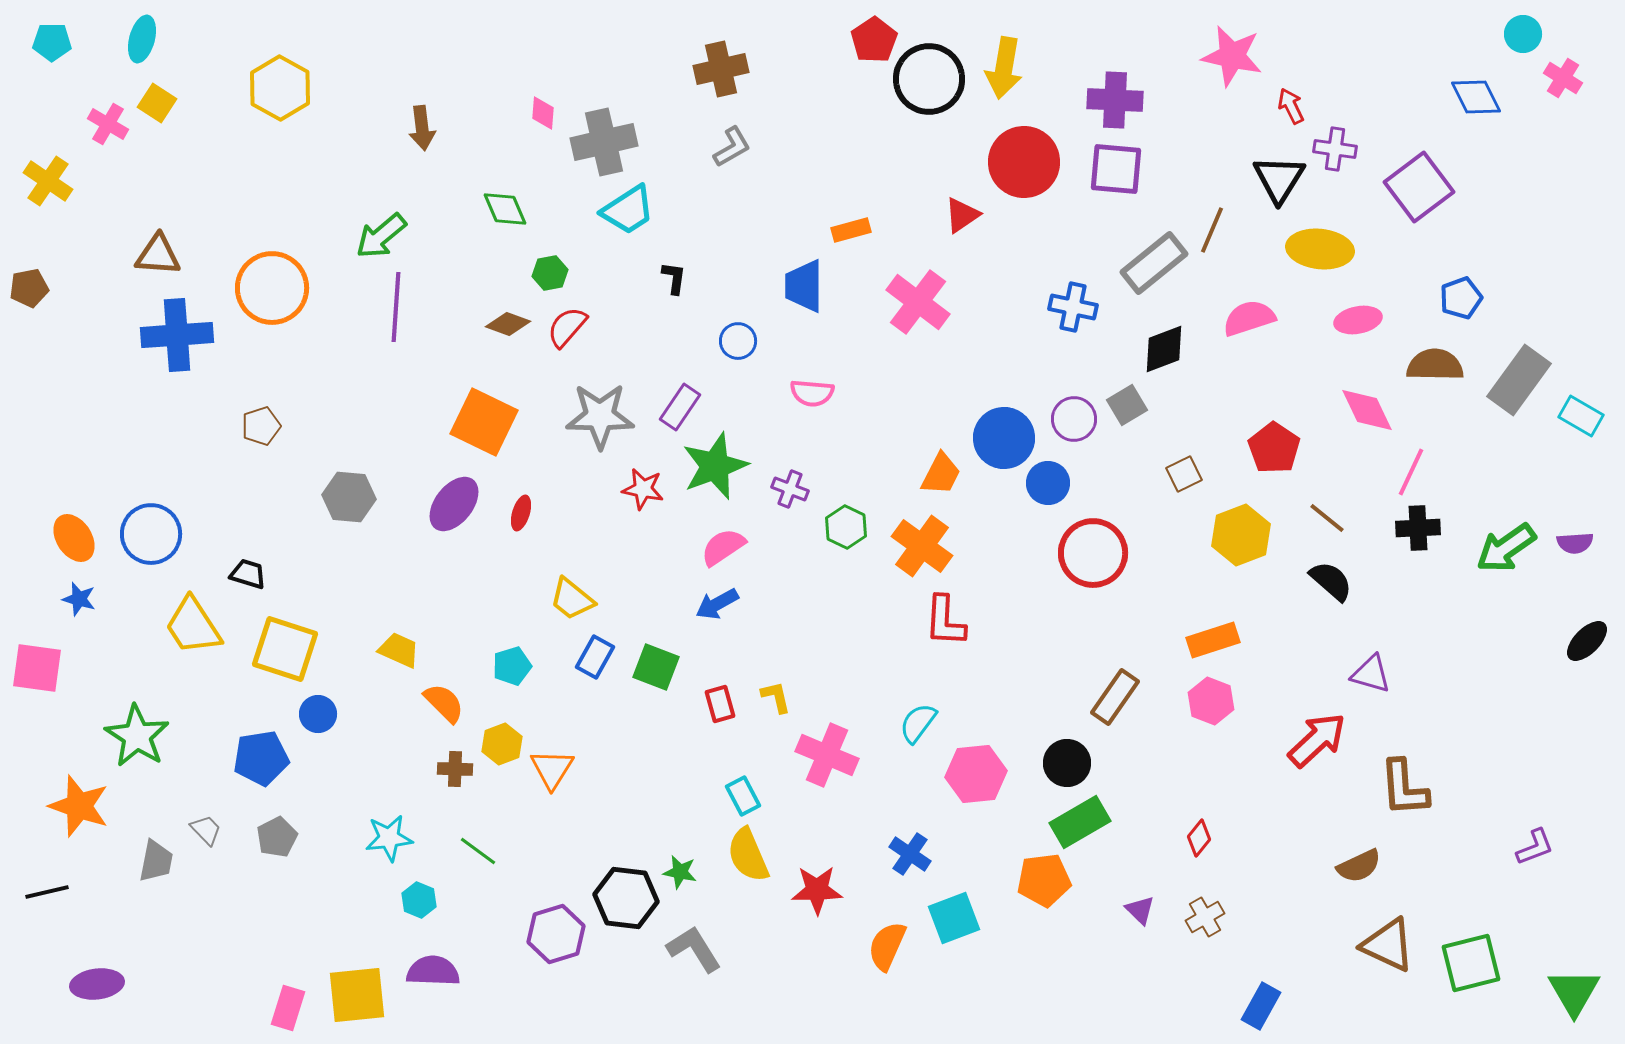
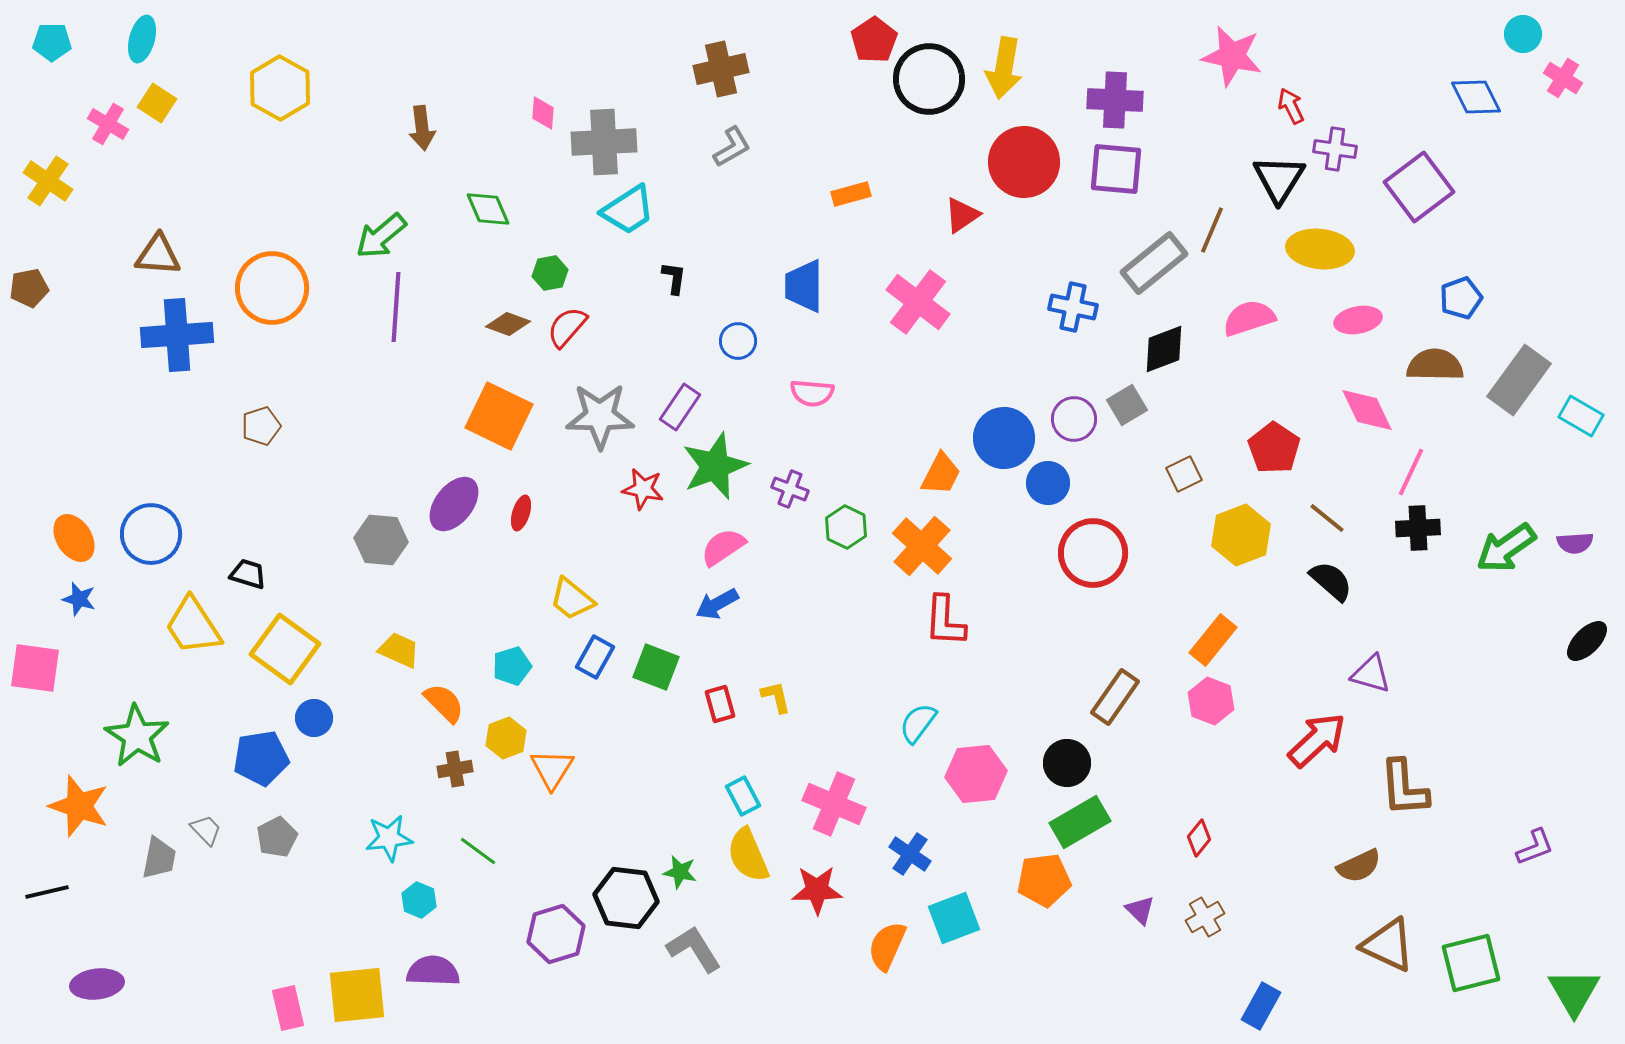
gray cross at (604, 142): rotated 10 degrees clockwise
green diamond at (505, 209): moved 17 px left
orange rectangle at (851, 230): moved 36 px up
orange square at (484, 422): moved 15 px right, 6 px up
gray hexagon at (349, 497): moved 32 px right, 43 px down
orange cross at (922, 546): rotated 6 degrees clockwise
orange rectangle at (1213, 640): rotated 33 degrees counterclockwise
yellow square at (285, 649): rotated 18 degrees clockwise
pink square at (37, 668): moved 2 px left
blue circle at (318, 714): moved 4 px left, 4 px down
yellow hexagon at (502, 744): moved 4 px right, 6 px up
pink cross at (827, 755): moved 7 px right, 49 px down
brown cross at (455, 769): rotated 12 degrees counterclockwise
gray trapezoid at (156, 861): moved 3 px right, 3 px up
pink rectangle at (288, 1008): rotated 30 degrees counterclockwise
